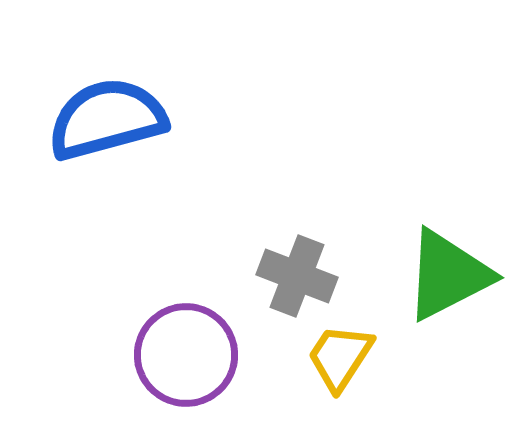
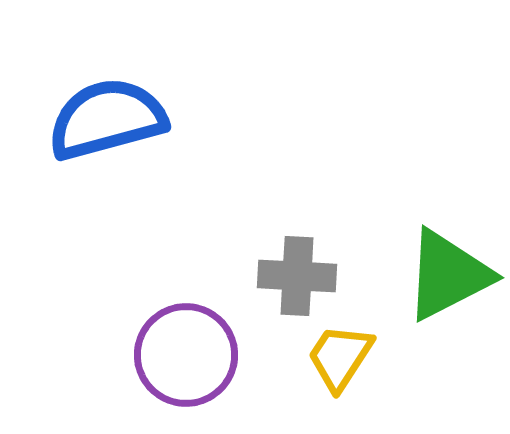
gray cross: rotated 18 degrees counterclockwise
